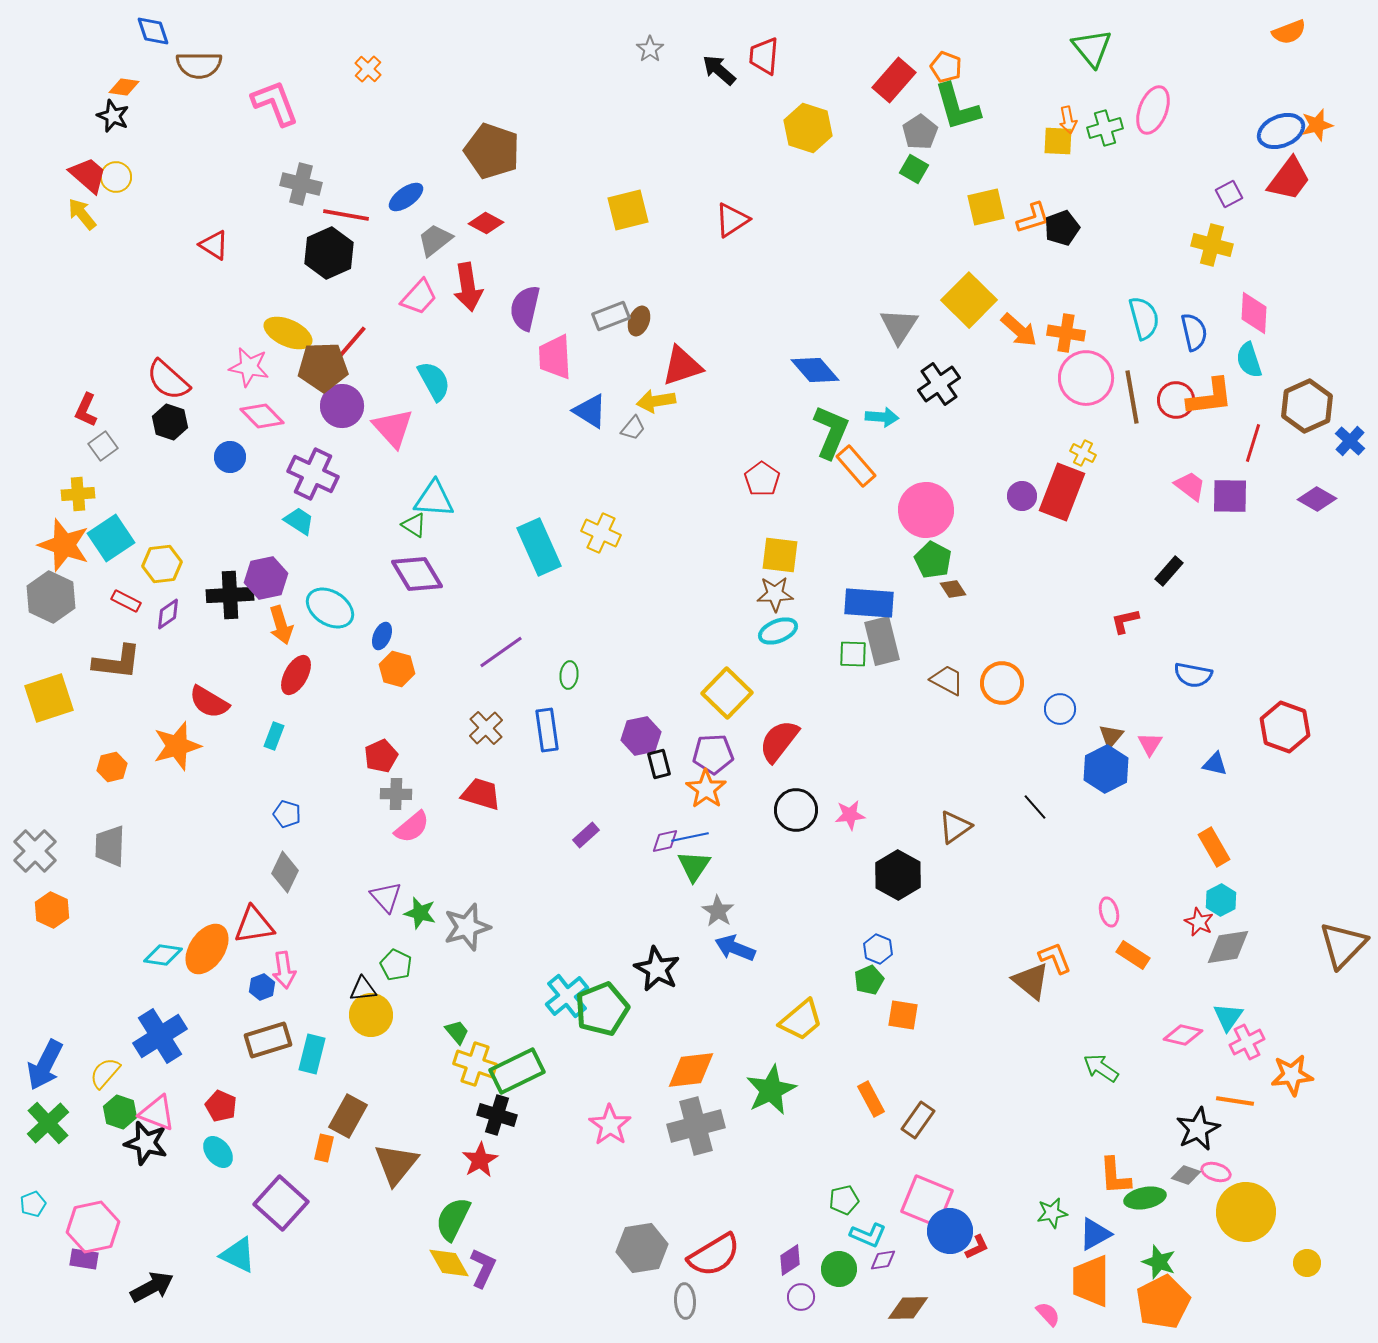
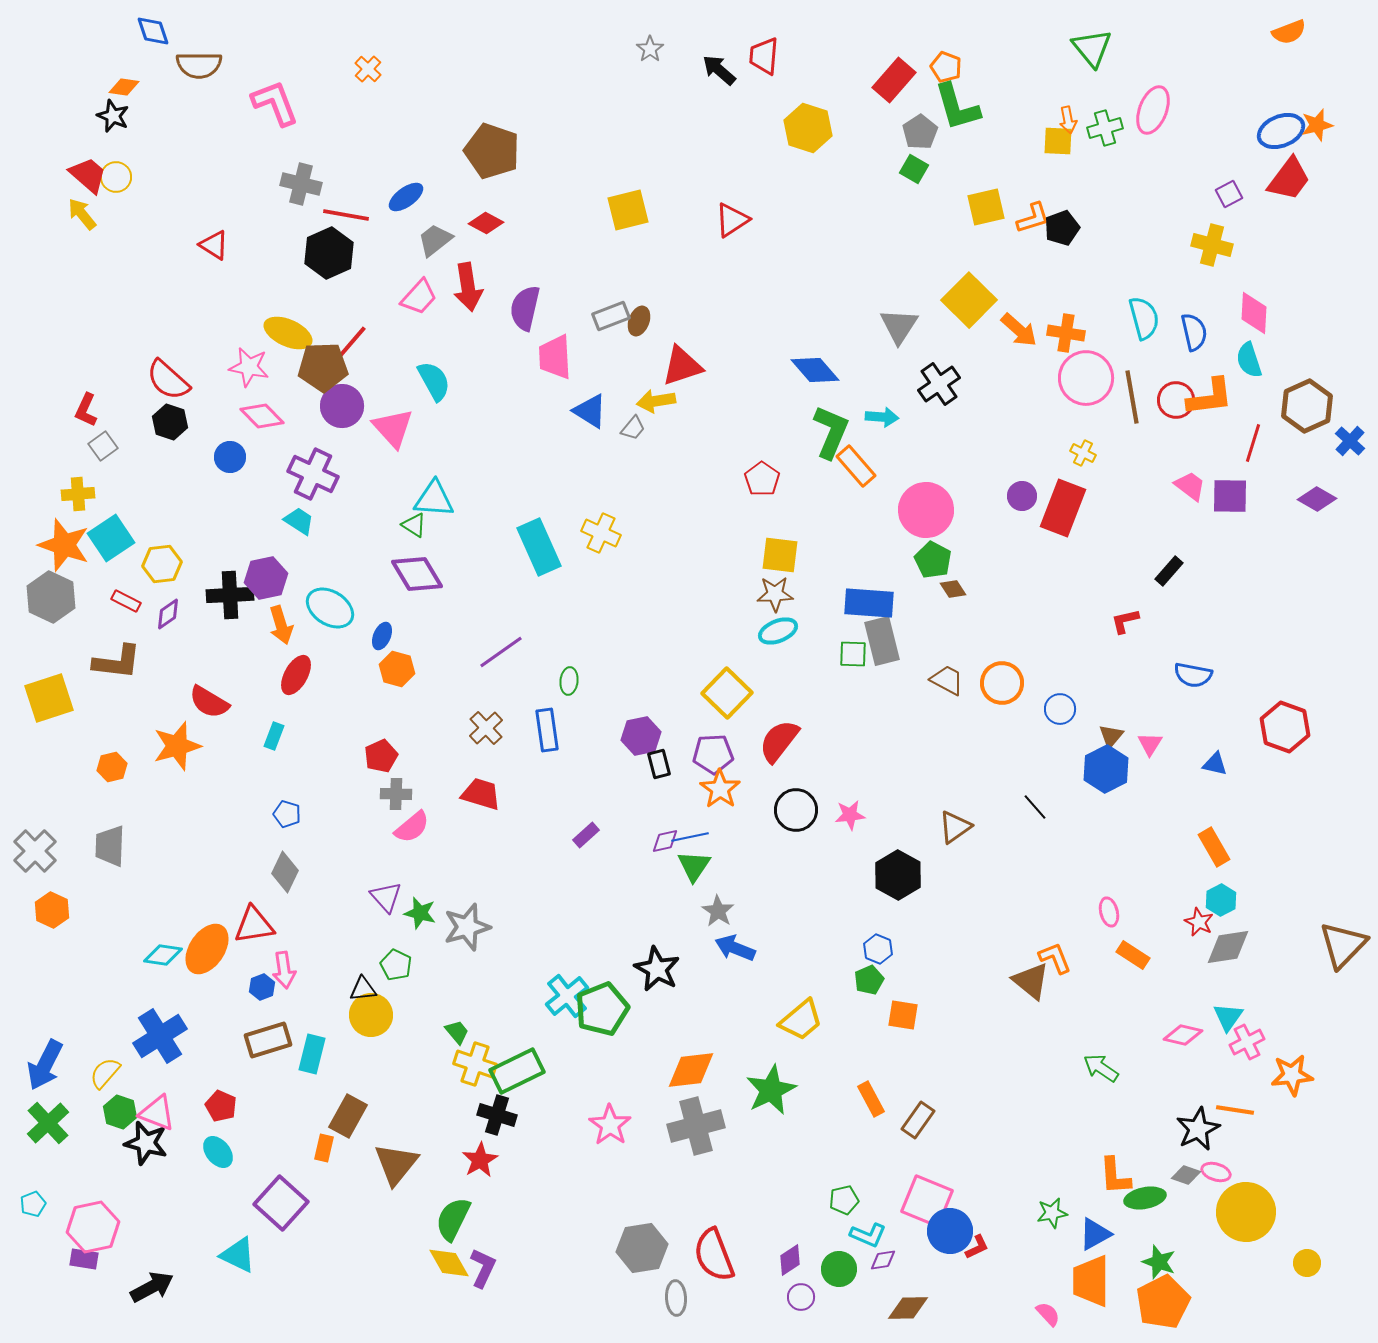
red rectangle at (1062, 492): moved 1 px right, 16 px down
green ellipse at (569, 675): moved 6 px down
orange star at (706, 789): moved 14 px right
orange line at (1235, 1101): moved 9 px down
red semicircle at (714, 1255): rotated 100 degrees clockwise
gray ellipse at (685, 1301): moved 9 px left, 3 px up
